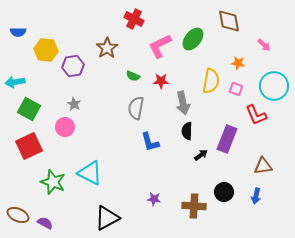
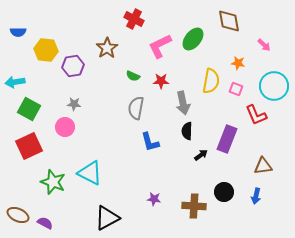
gray star: rotated 24 degrees counterclockwise
